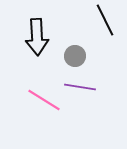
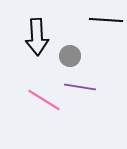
black line: moved 1 px right; rotated 60 degrees counterclockwise
gray circle: moved 5 px left
